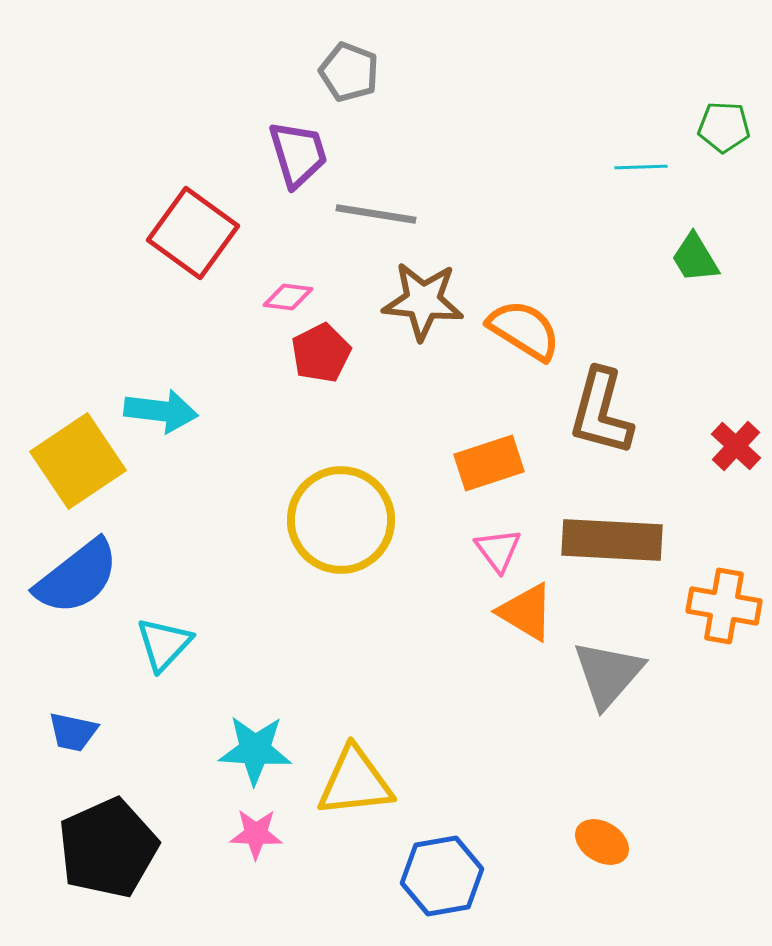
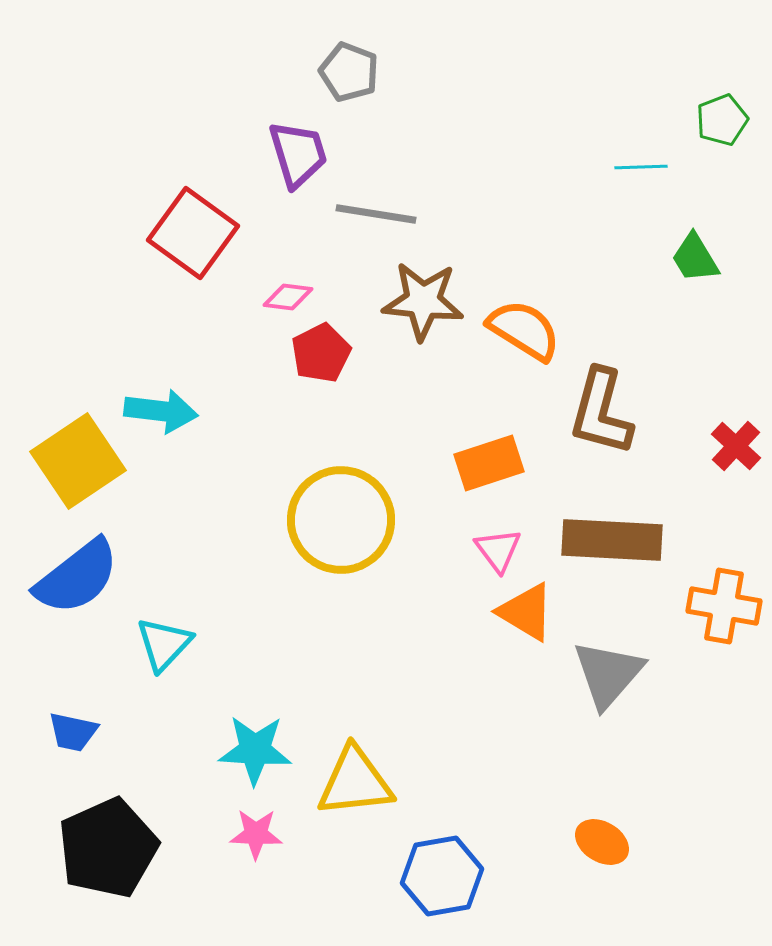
green pentagon: moved 2 px left, 7 px up; rotated 24 degrees counterclockwise
